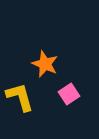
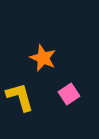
orange star: moved 2 px left, 6 px up
